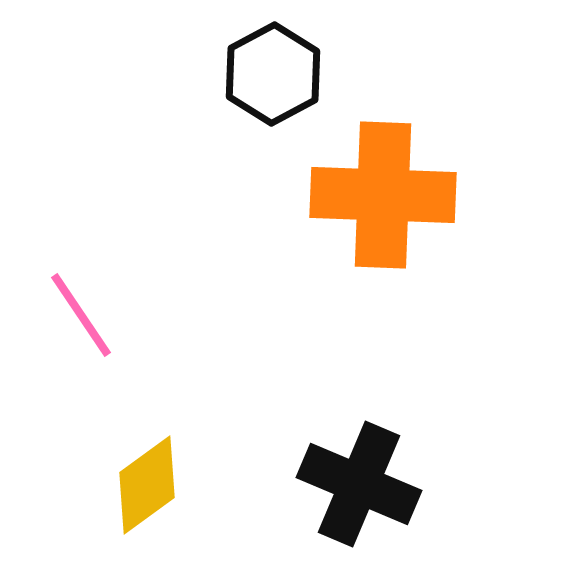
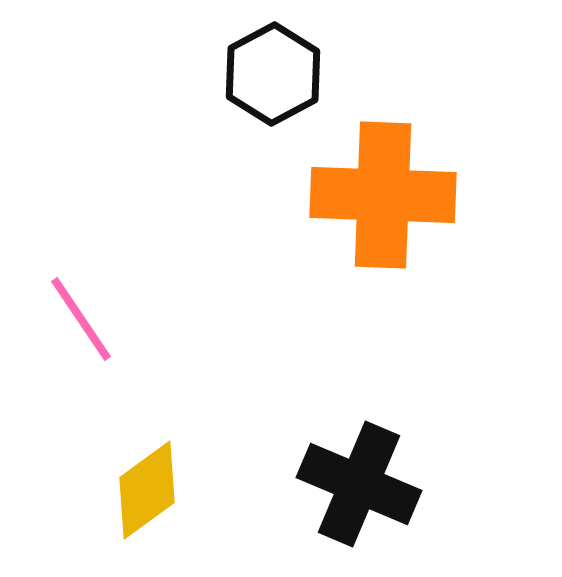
pink line: moved 4 px down
yellow diamond: moved 5 px down
